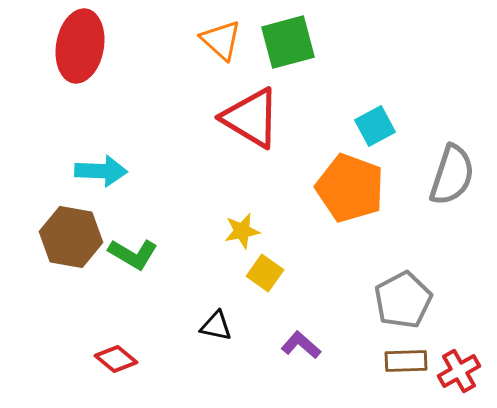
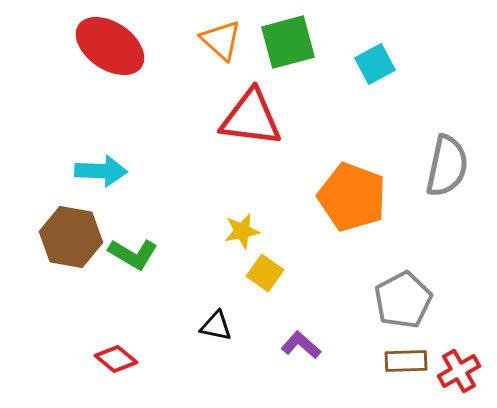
red ellipse: moved 30 px right; rotated 66 degrees counterclockwise
red triangle: rotated 24 degrees counterclockwise
cyan square: moved 62 px up
gray semicircle: moved 5 px left, 9 px up; rotated 6 degrees counterclockwise
orange pentagon: moved 2 px right, 9 px down
